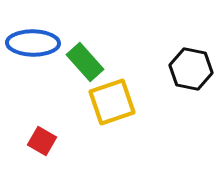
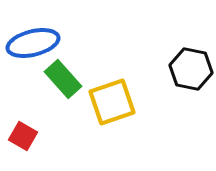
blue ellipse: rotated 15 degrees counterclockwise
green rectangle: moved 22 px left, 17 px down
red square: moved 19 px left, 5 px up
